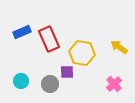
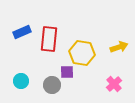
red rectangle: rotated 30 degrees clockwise
yellow arrow: rotated 126 degrees clockwise
gray circle: moved 2 px right, 1 px down
